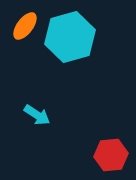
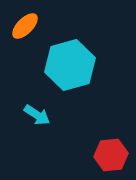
orange ellipse: rotated 8 degrees clockwise
cyan hexagon: moved 28 px down
